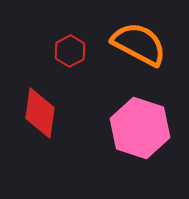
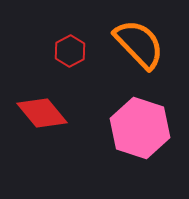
orange semicircle: rotated 18 degrees clockwise
red diamond: moved 2 px right; rotated 48 degrees counterclockwise
